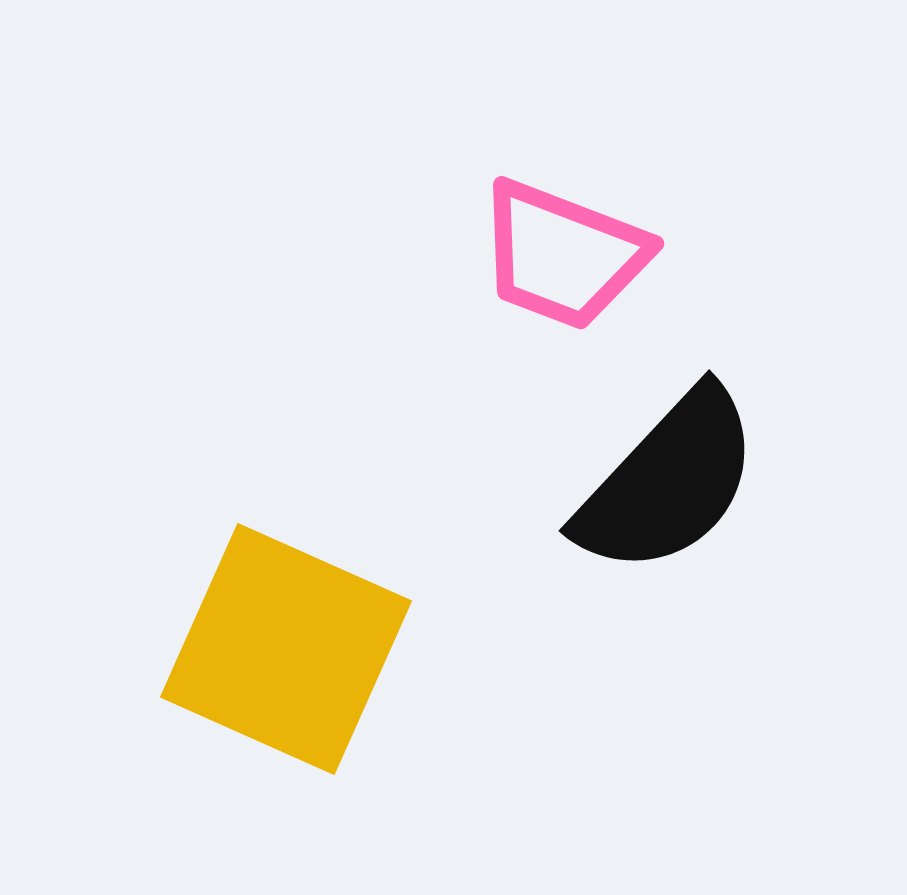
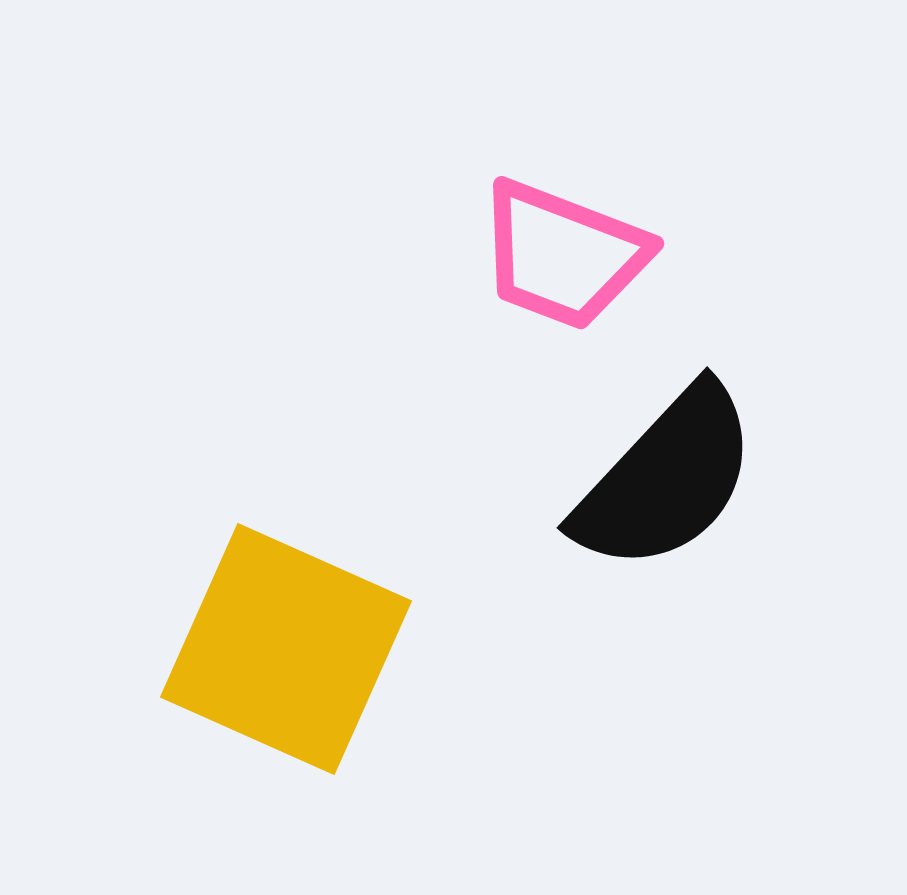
black semicircle: moved 2 px left, 3 px up
